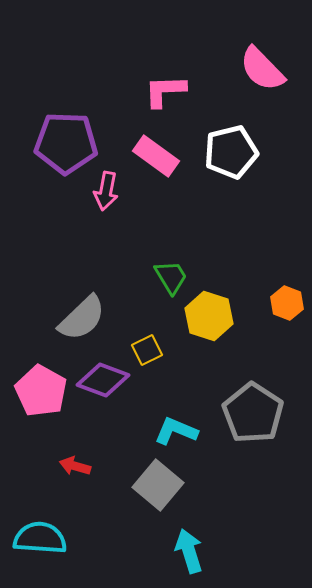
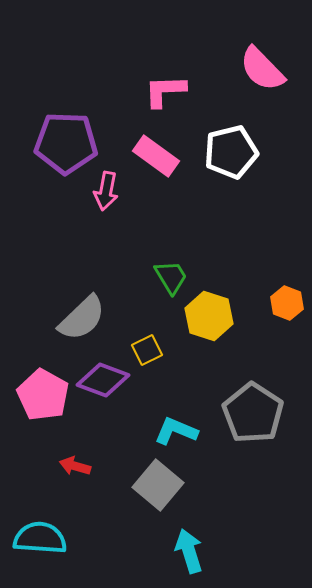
pink pentagon: moved 2 px right, 4 px down
